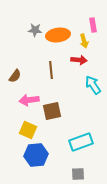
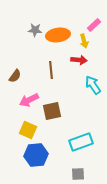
pink rectangle: moved 1 px right; rotated 56 degrees clockwise
pink arrow: rotated 18 degrees counterclockwise
